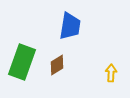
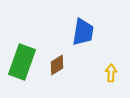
blue trapezoid: moved 13 px right, 6 px down
